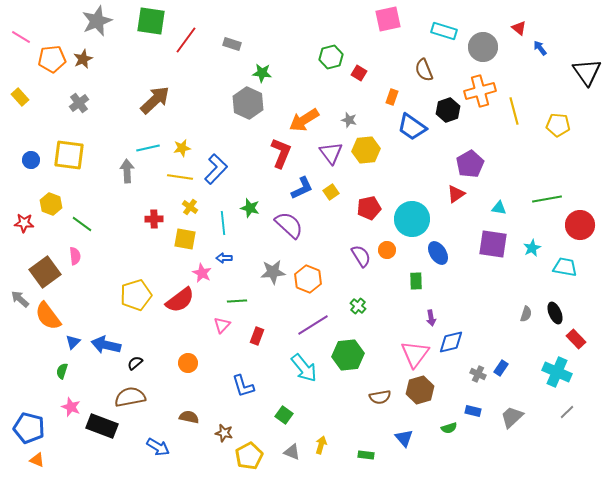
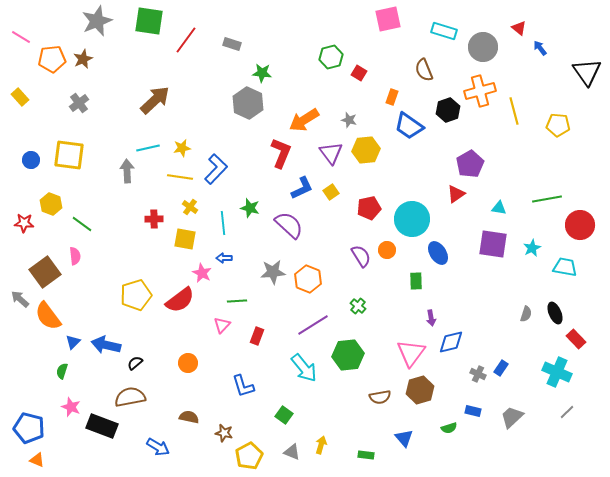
green square at (151, 21): moved 2 px left
blue trapezoid at (412, 127): moved 3 px left, 1 px up
pink triangle at (415, 354): moved 4 px left, 1 px up
